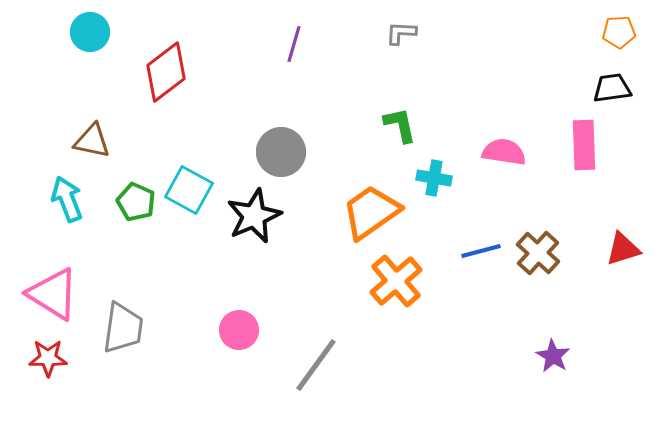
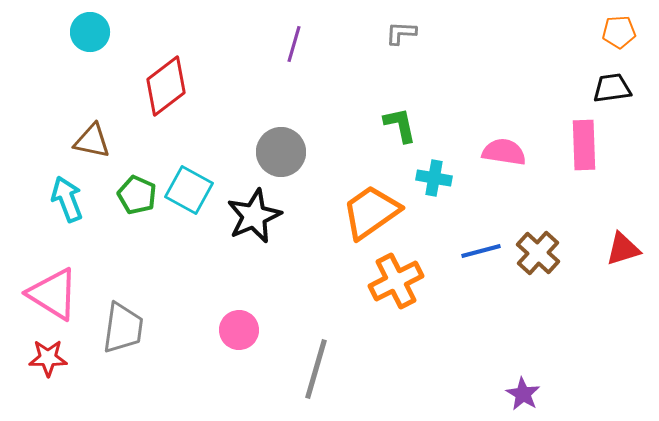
red diamond: moved 14 px down
green pentagon: moved 1 px right, 7 px up
orange cross: rotated 14 degrees clockwise
purple star: moved 30 px left, 38 px down
gray line: moved 4 px down; rotated 20 degrees counterclockwise
